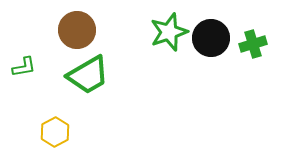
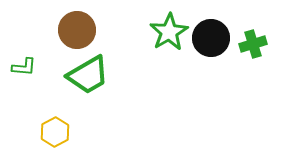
green star: rotated 12 degrees counterclockwise
green L-shape: rotated 15 degrees clockwise
